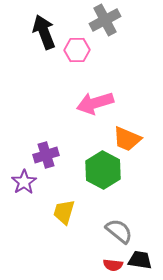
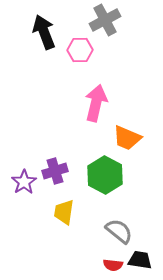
pink hexagon: moved 3 px right
pink arrow: moved 1 px right; rotated 120 degrees clockwise
orange trapezoid: moved 1 px up
purple cross: moved 9 px right, 16 px down
green hexagon: moved 2 px right, 5 px down
yellow trapezoid: rotated 8 degrees counterclockwise
